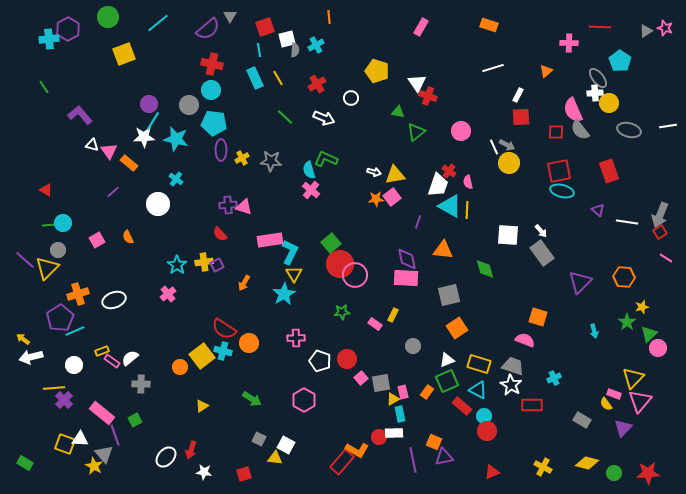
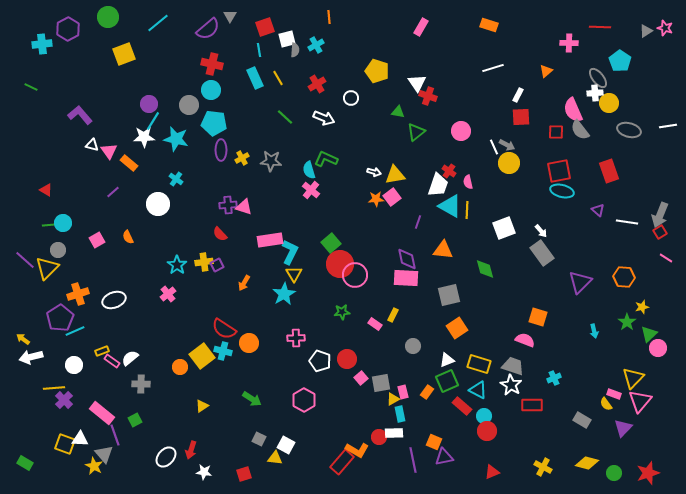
cyan cross at (49, 39): moved 7 px left, 5 px down
green line at (44, 87): moved 13 px left; rotated 32 degrees counterclockwise
white square at (508, 235): moved 4 px left, 7 px up; rotated 25 degrees counterclockwise
red star at (648, 473): rotated 15 degrees counterclockwise
